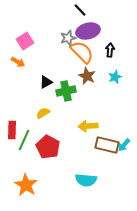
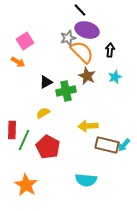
purple ellipse: moved 1 px left, 1 px up; rotated 30 degrees clockwise
